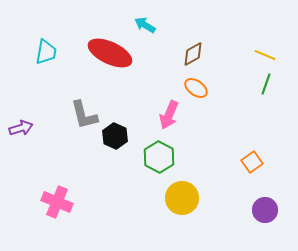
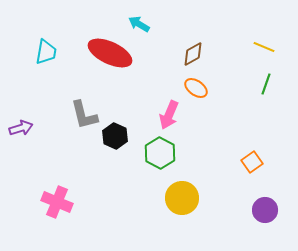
cyan arrow: moved 6 px left, 1 px up
yellow line: moved 1 px left, 8 px up
green hexagon: moved 1 px right, 4 px up
